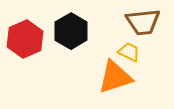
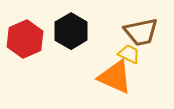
brown trapezoid: moved 2 px left, 10 px down; rotated 6 degrees counterclockwise
yellow trapezoid: moved 2 px down
orange triangle: rotated 42 degrees clockwise
